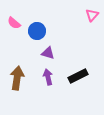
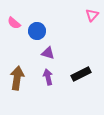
black rectangle: moved 3 px right, 2 px up
